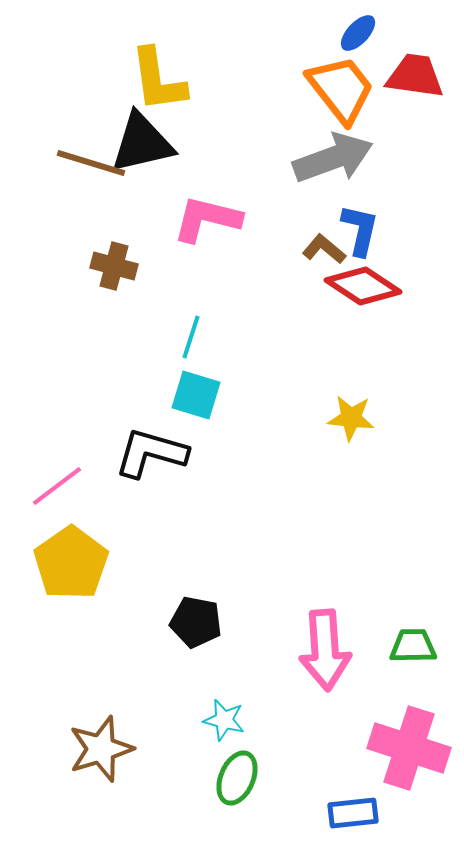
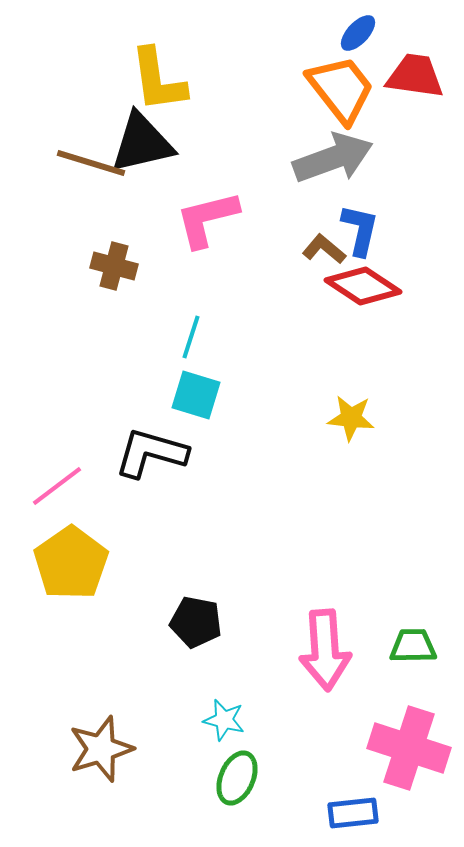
pink L-shape: rotated 28 degrees counterclockwise
